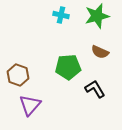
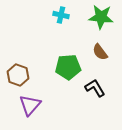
green star: moved 4 px right, 1 px down; rotated 20 degrees clockwise
brown semicircle: rotated 30 degrees clockwise
black L-shape: moved 1 px up
